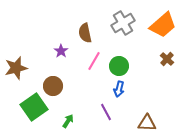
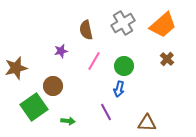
brown semicircle: moved 1 px right, 3 px up
purple star: rotated 24 degrees clockwise
green circle: moved 5 px right
green arrow: rotated 64 degrees clockwise
